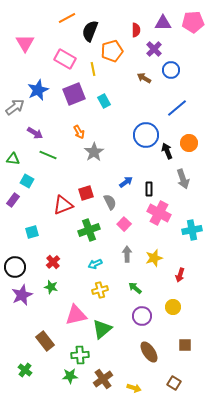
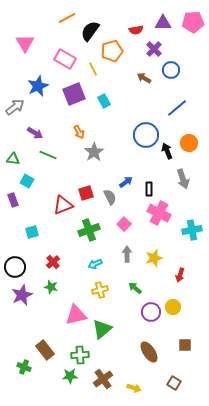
red semicircle at (136, 30): rotated 80 degrees clockwise
black semicircle at (90, 31): rotated 15 degrees clockwise
yellow line at (93, 69): rotated 16 degrees counterclockwise
blue star at (38, 90): moved 4 px up
purple rectangle at (13, 200): rotated 56 degrees counterclockwise
gray semicircle at (110, 202): moved 5 px up
purple circle at (142, 316): moved 9 px right, 4 px up
brown rectangle at (45, 341): moved 9 px down
green cross at (25, 370): moved 1 px left, 3 px up; rotated 16 degrees counterclockwise
